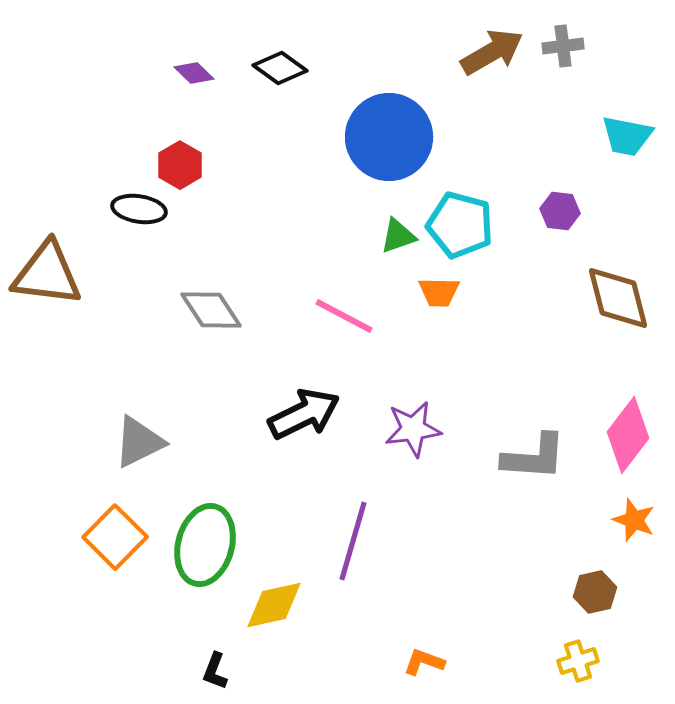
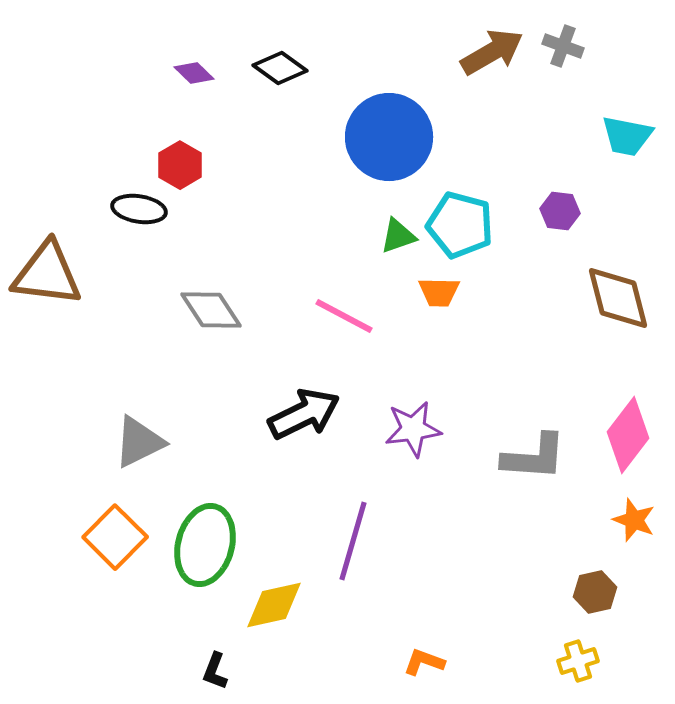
gray cross: rotated 27 degrees clockwise
